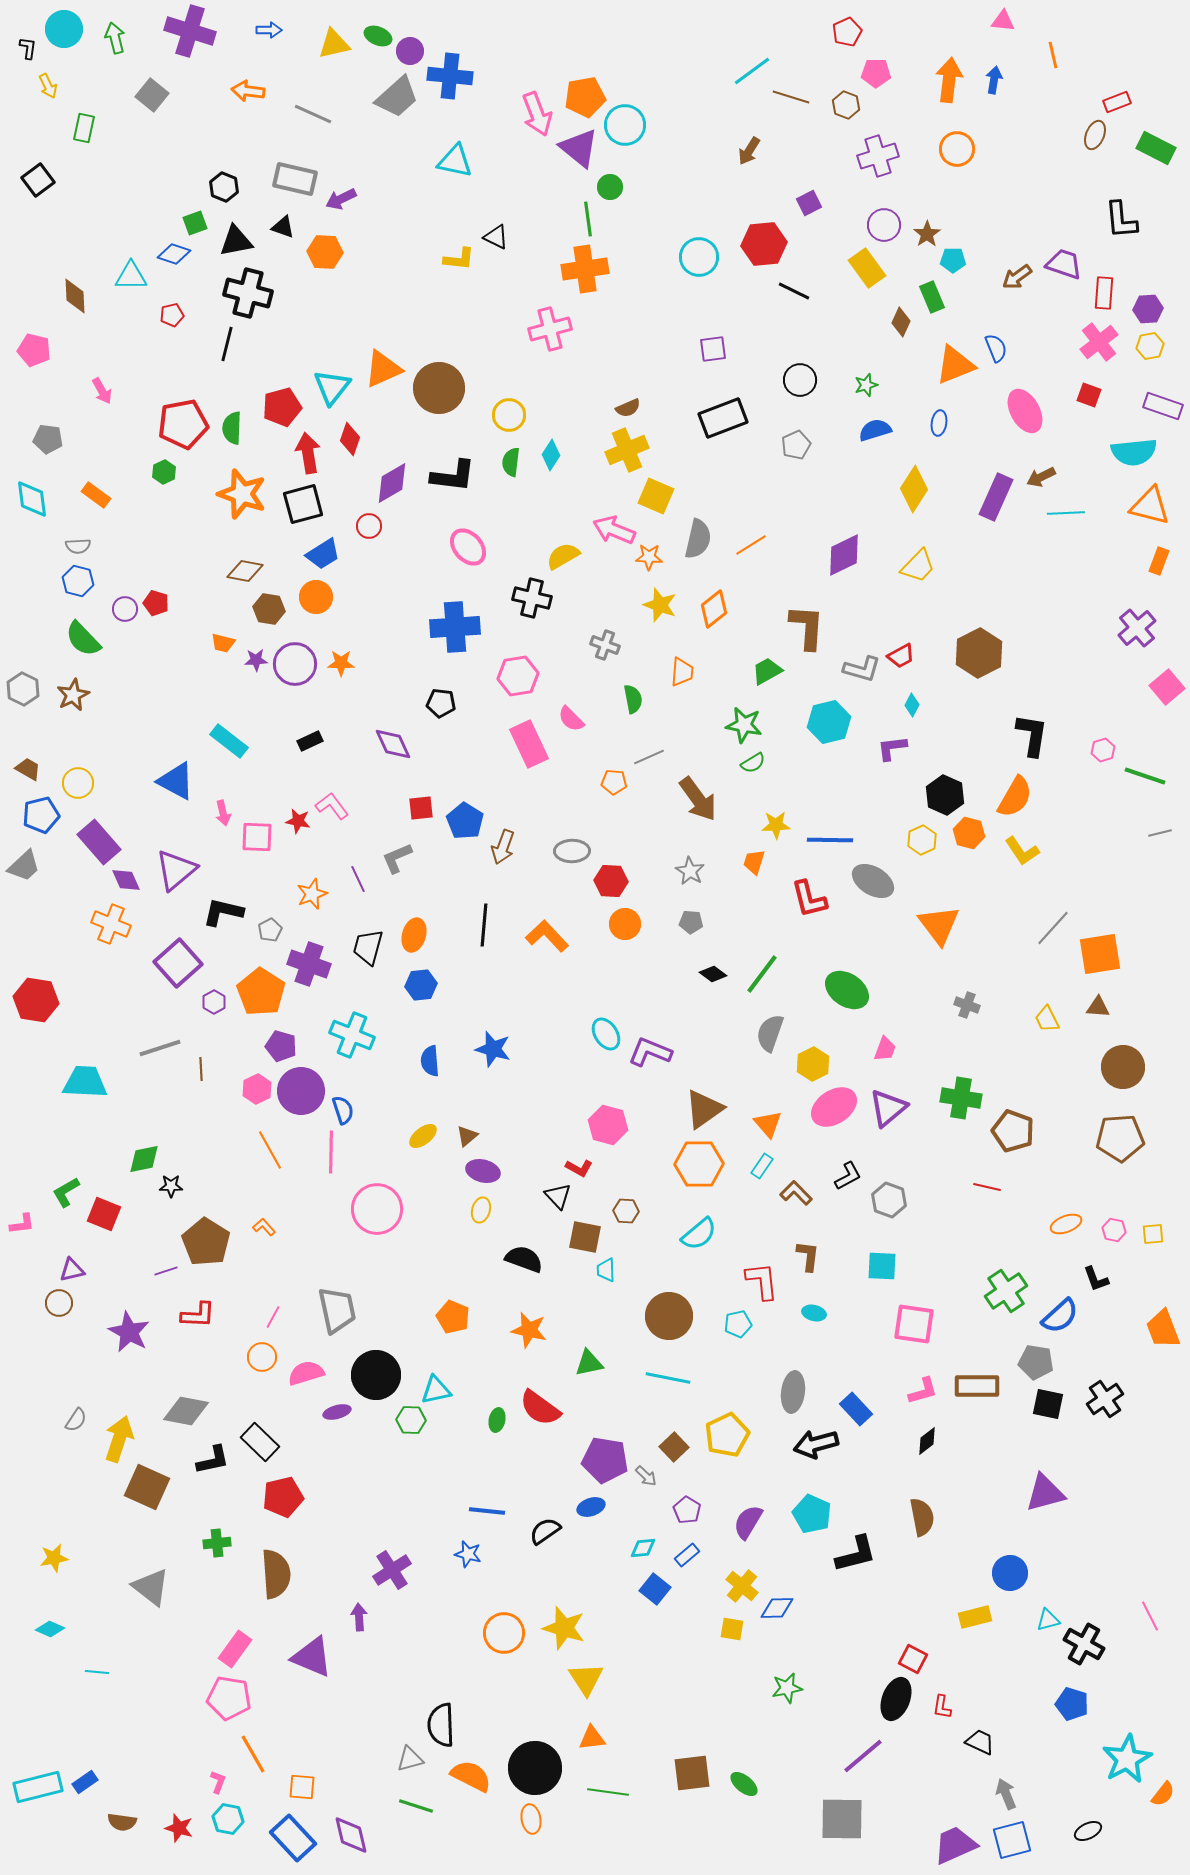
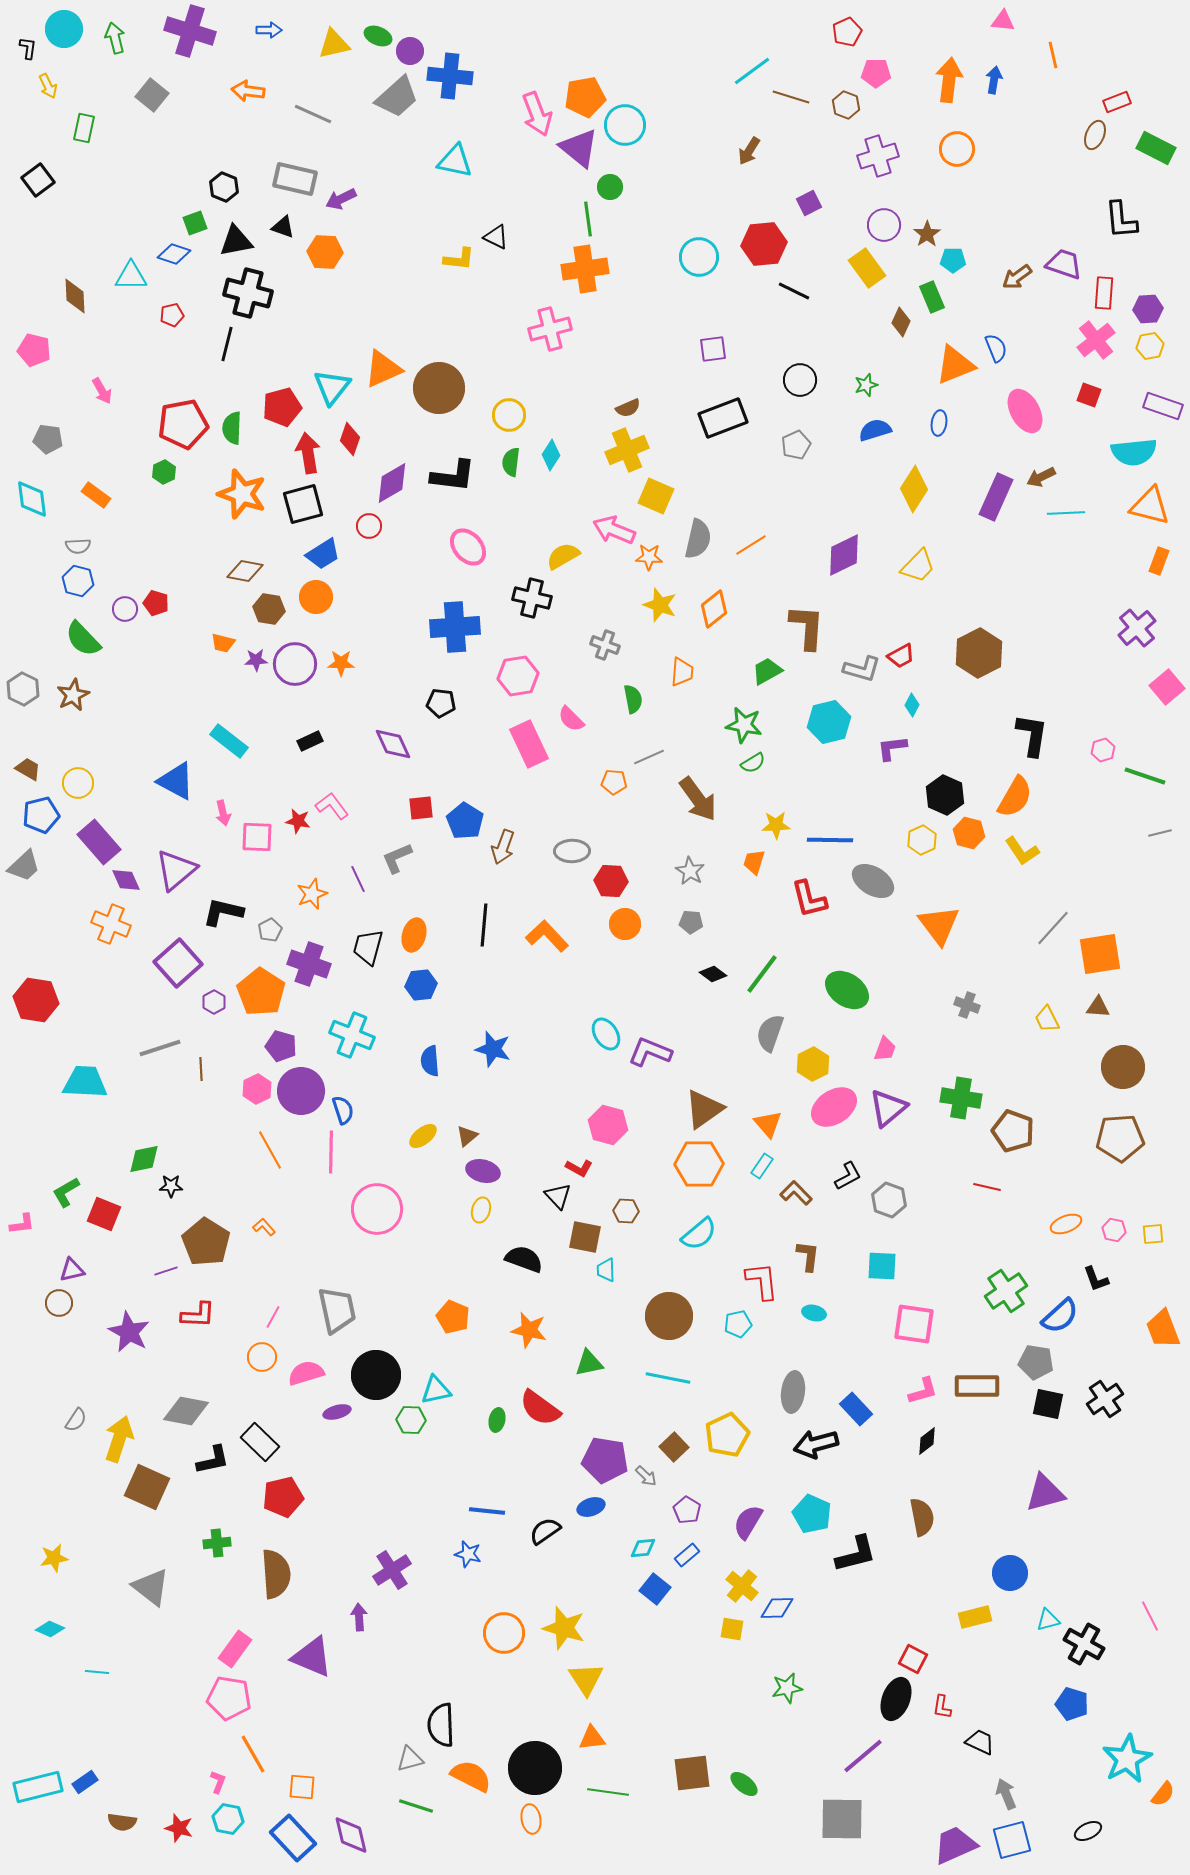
pink cross at (1099, 342): moved 3 px left, 2 px up
